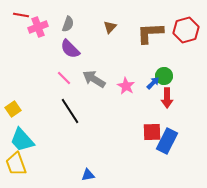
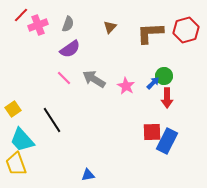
red line: rotated 56 degrees counterclockwise
pink cross: moved 2 px up
purple semicircle: rotated 80 degrees counterclockwise
black line: moved 18 px left, 9 px down
